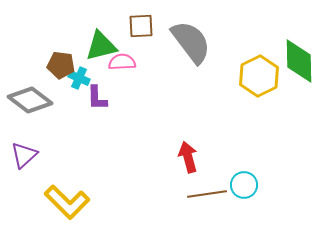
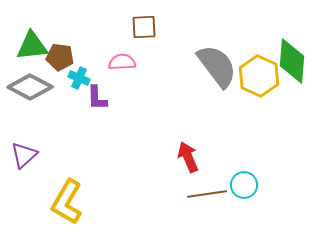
brown square: moved 3 px right, 1 px down
gray semicircle: moved 26 px right, 24 px down
green triangle: moved 69 px left; rotated 8 degrees clockwise
green diamond: moved 7 px left; rotated 6 degrees clockwise
brown pentagon: moved 1 px left, 8 px up
yellow hexagon: rotated 9 degrees counterclockwise
gray diamond: moved 13 px up; rotated 9 degrees counterclockwise
red arrow: rotated 8 degrees counterclockwise
yellow L-shape: rotated 75 degrees clockwise
